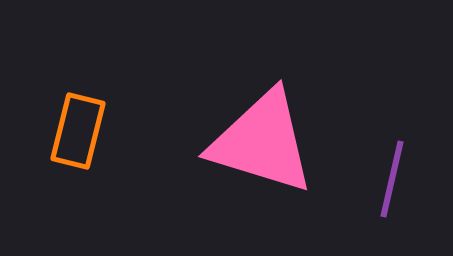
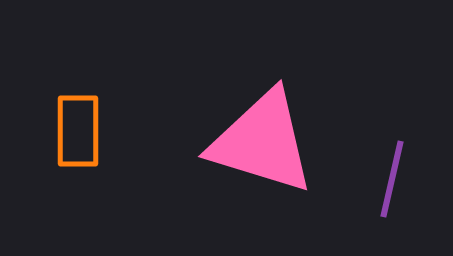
orange rectangle: rotated 14 degrees counterclockwise
